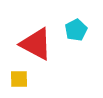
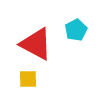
yellow square: moved 9 px right
